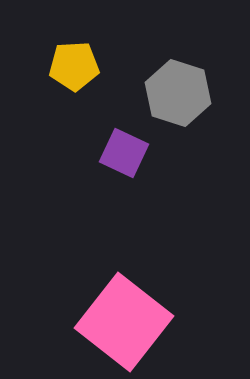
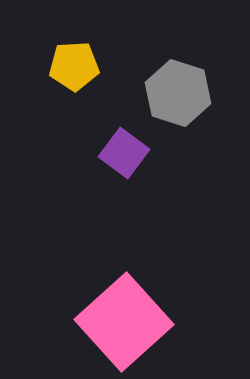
purple square: rotated 12 degrees clockwise
pink square: rotated 10 degrees clockwise
